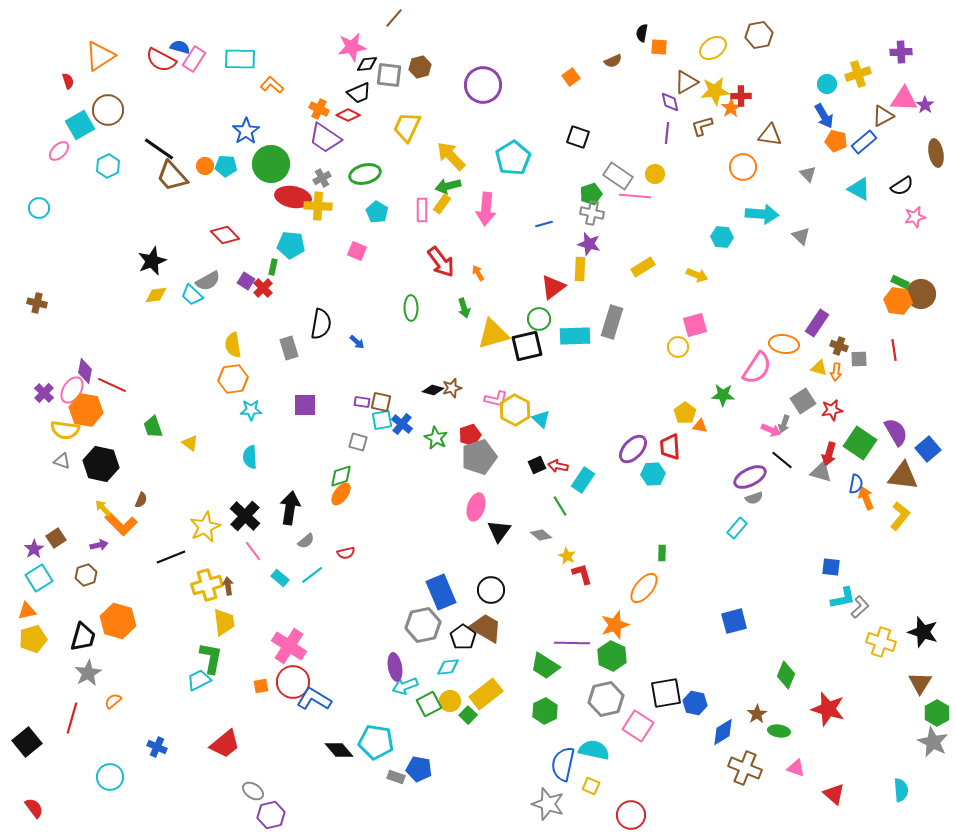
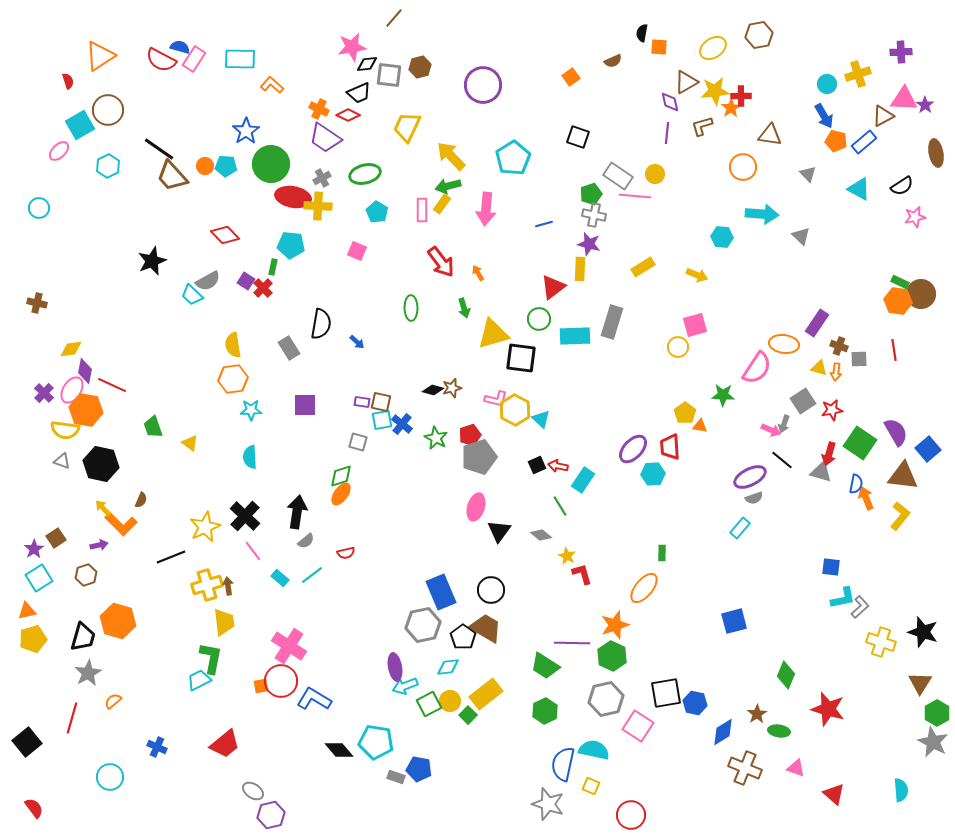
gray cross at (592, 213): moved 2 px right, 2 px down
yellow diamond at (156, 295): moved 85 px left, 54 px down
black square at (527, 346): moved 6 px left, 12 px down; rotated 20 degrees clockwise
gray rectangle at (289, 348): rotated 15 degrees counterclockwise
black arrow at (290, 508): moved 7 px right, 4 px down
cyan rectangle at (737, 528): moved 3 px right
red circle at (293, 682): moved 12 px left, 1 px up
